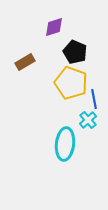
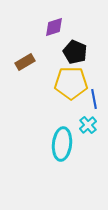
yellow pentagon: rotated 20 degrees counterclockwise
cyan cross: moved 5 px down
cyan ellipse: moved 3 px left
